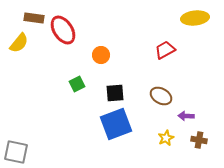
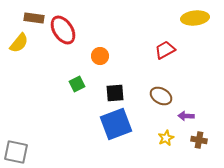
orange circle: moved 1 px left, 1 px down
